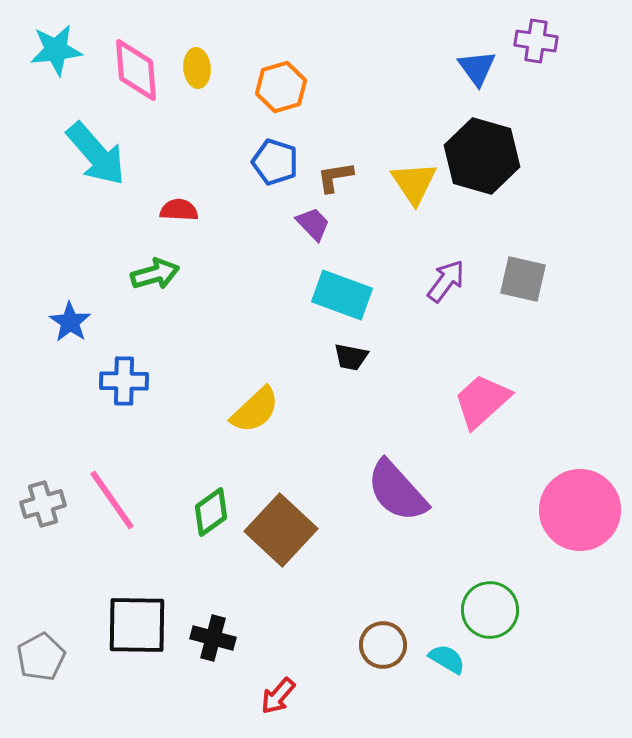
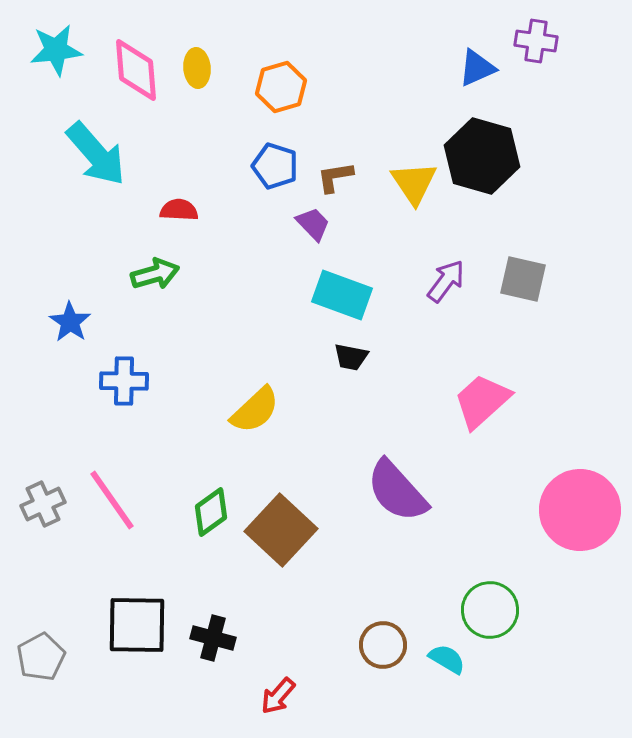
blue triangle: rotated 42 degrees clockwise
blue pentagon: moved 4 px down
gray cross: rotated 9 degrees counterclockwise
